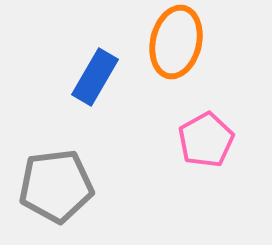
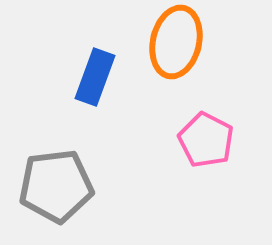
blue rectangle: rotated 10 degrees counterclockwise
pink pentagon: rotated 16 degrees counterclockwise
